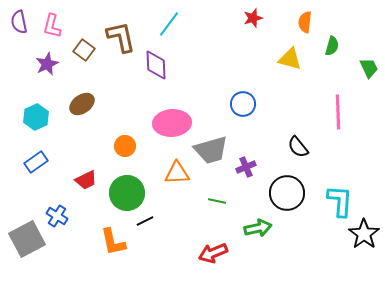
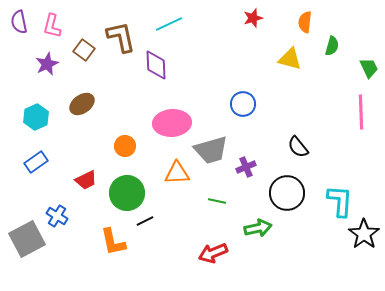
cyan line: rotated 28 degrees clockwise
pink line: moved 23 px right
